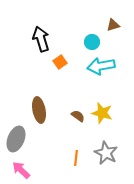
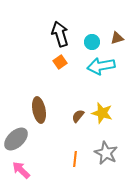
brown triangle: moved 4 px right, 13 px down
black arrow: moved 19 px right, 5 px up
brown semicircle: rotated 88 degrees counterclockwise
gray ellipse: rotated 25 degrees clockwise
orange line: moved 1 px left, 1 px down
